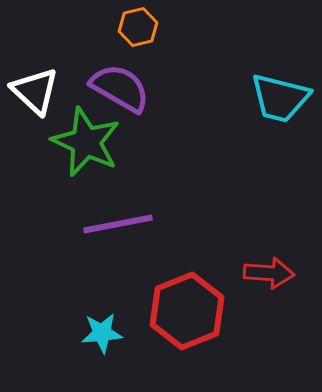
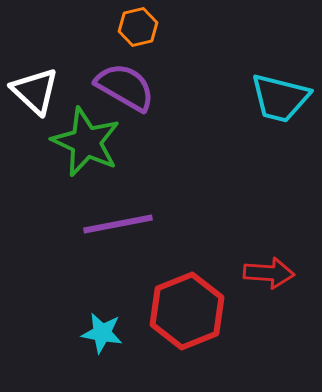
purple semicircle: moved 5 px right, 1 px up
cyan star: rotated 15 degrees clockwise
